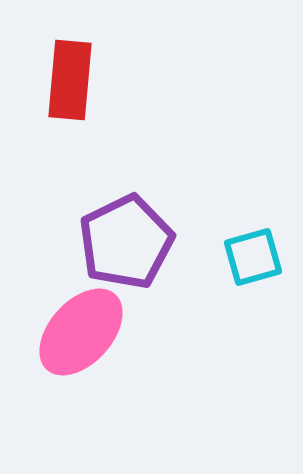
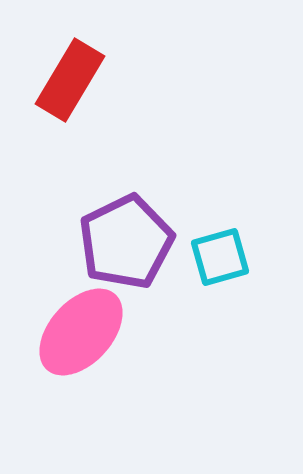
red rectangle: rotated 26 degrees clockwise
cyan square: moved 33 px left
